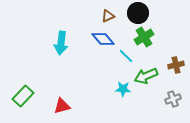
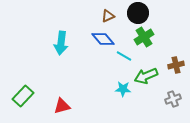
cyan line: moved 2 px left; rotated 14 degrees counterclockwise
